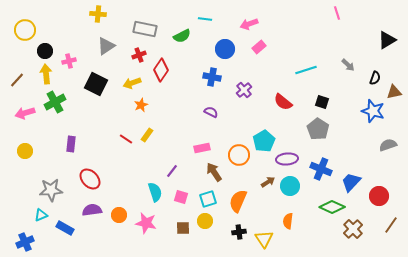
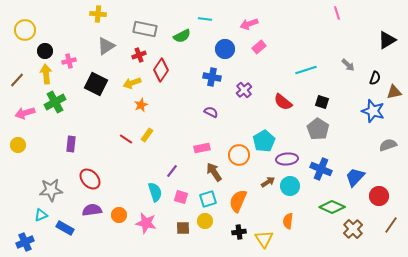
yellow circle at (25, 151): moved 7 px left, 6 px up
blue trapezoid at (351, 182): moved 4 px right, 5 px up
